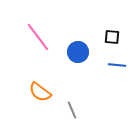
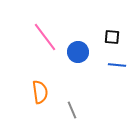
pink line: moved 7 px right
orange semicircle: rotated 135 degrees counterclockwise
